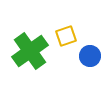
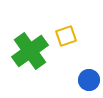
blue circle: moved 1 px left, 24 px down
